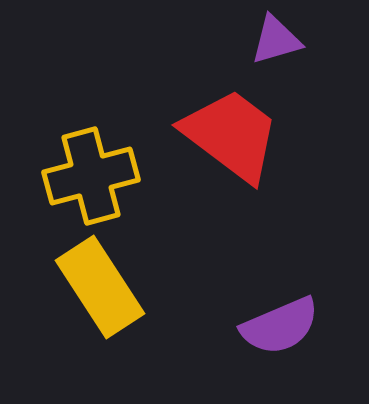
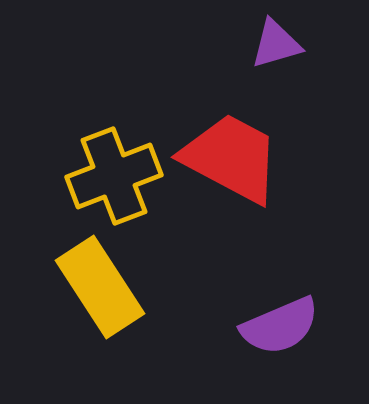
purple triangle: moved 4 px down
red trapezoid: moved 23 px down; rotated 9 degrees counterclockwise
yellow cross: moved 23 px right; rotated 6 degrees counterclockwise
